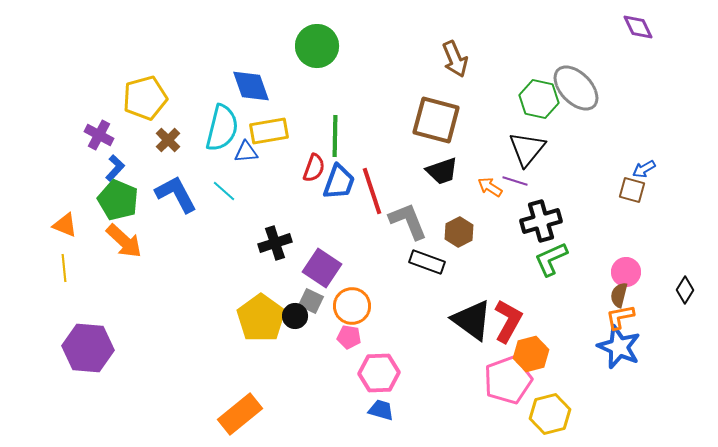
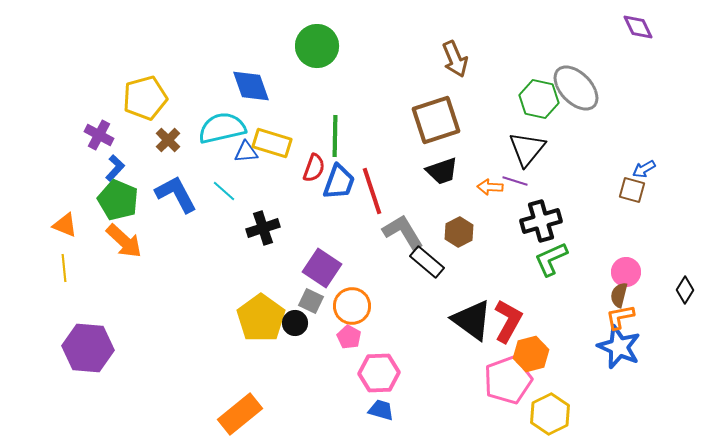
brown square at (436, 120): rotated 33 degrees counterclockwise
cyan semicircle at (222, 128): rotated 117 degrees counterclockwise
yellow rectangle at (269, 131): moved 3 px right, 12 px down; rotated 27 degrees clockwise
orange arrow at (490, 187): rotated 30 degrees counterclockwise
gray L-shape at (408, 221): moved 5 px left, 11 px down; rotated 9 degrees counterclockwise
black cross at (275, 243): moved 12 px left, 15 px up
black rectangle at (427, 262): rotated 20 degrees clockwise
black circle at (295, 316): moved 7 px down
pink pentagon at (349, 337): rotated 20 degrees clockwise
yellow hexagon at (550, 414): rotated 12 degrees counterclockwise
